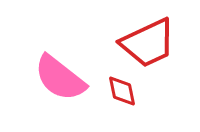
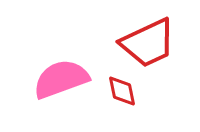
pink semicircle: moved 1 px right, 1 px down; rotated 122 degrees clockwise
